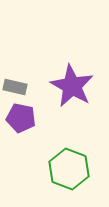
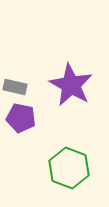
purple star: moved 1 px left, 1 px up
green hexagon: moved 1 px up
